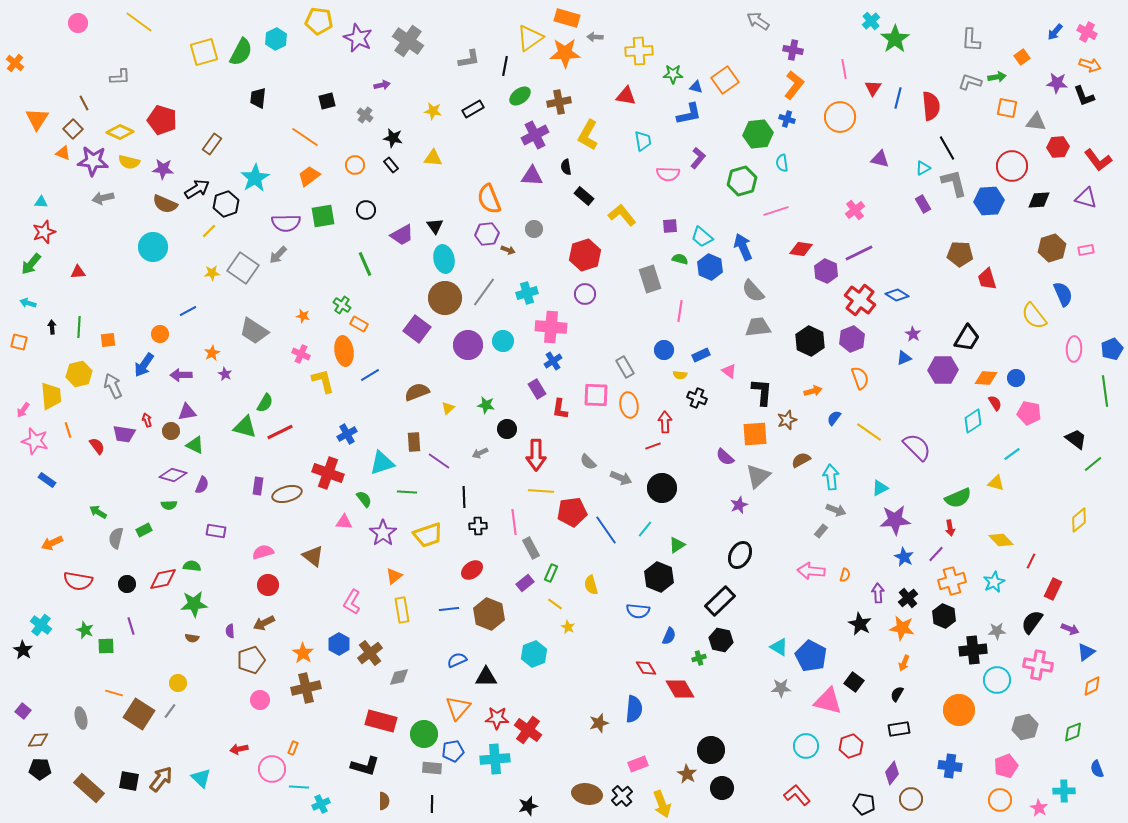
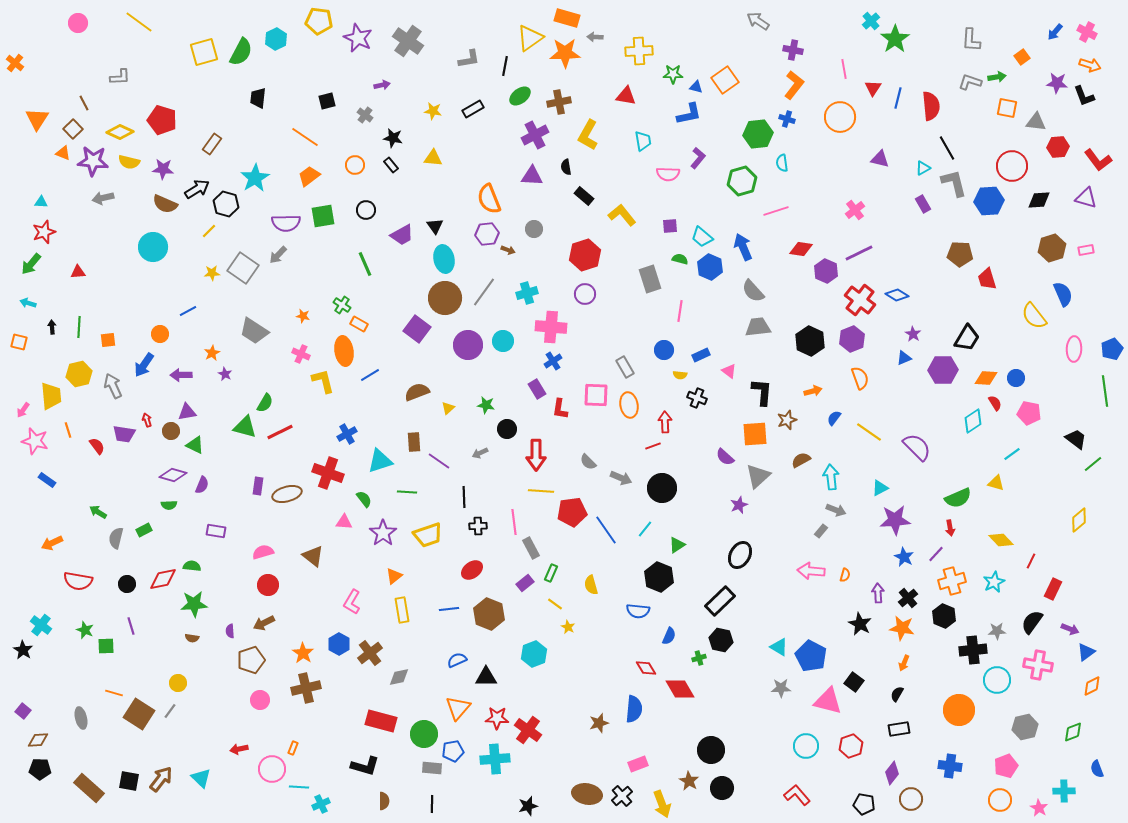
black hexagon at (226, 204): rotated 25 degrees counterclockwise
cyan triangle at (382, 463): moved 2 px left, 2 px up
brown star at (687, 774): moved 2 px right, 7 px down
